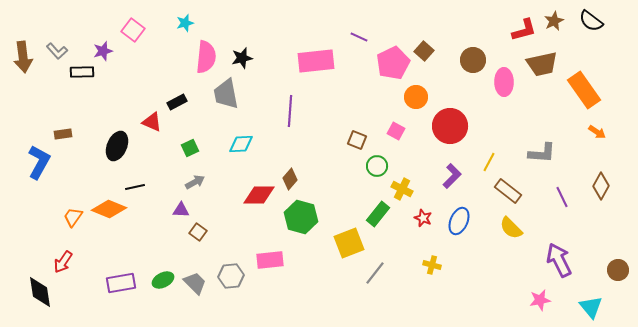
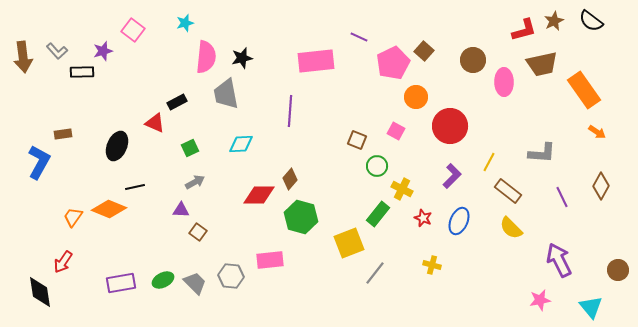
red triangle at (152, 122): moved 3 px right, 1 px down
gray hexagon at (231, 276): rotated 10 degrees clockwise
